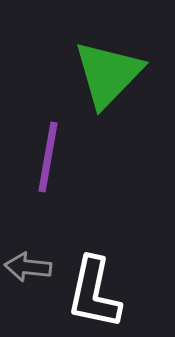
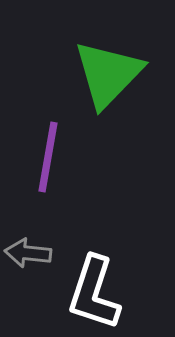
gray arrow: moved 14 px up
white L-shape: rotated 6 degrees clockwise
